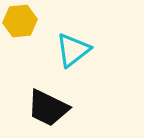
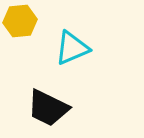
cyan triangle: moved 1 px left, 2 px up; rotated 15 degrees clockwise
